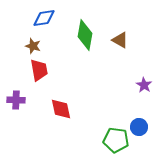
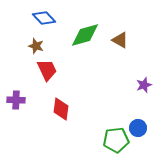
blue diamond: rotated 55 degrees clockwise
green diamond: rotated 64 degrees clockwise
brown star: moved 3 px right
red trapezoid: moved 8 px right; rotated 15 degrees counterclockwise
purple star: rotated 21 degrees clockwise
red diamond: rotated 20 degrees clockwise
blue circle: moved 1 px left, 1 px down
green pentagon: rotated 15 degrees counterclockwise
